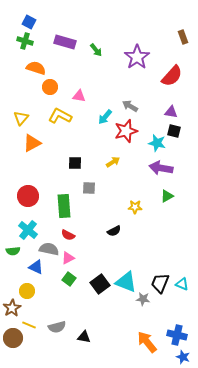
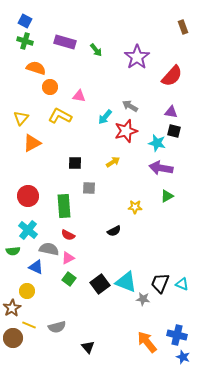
blue square at (29, 22): moved 4 px left, 1 px up
brown rectangle at (183, 37): moved 10 px up
black triangle at (84, 337): moved 4 px right, 10 px down; rotated 40 degrees clockwise
